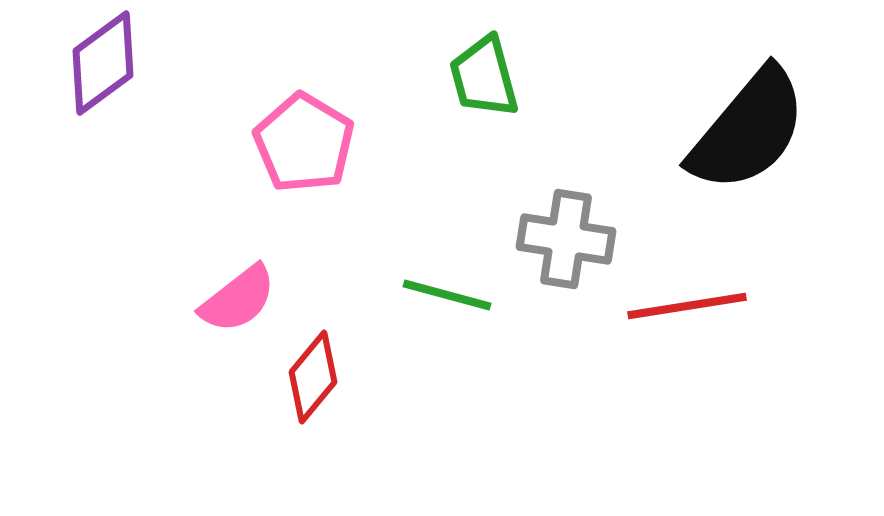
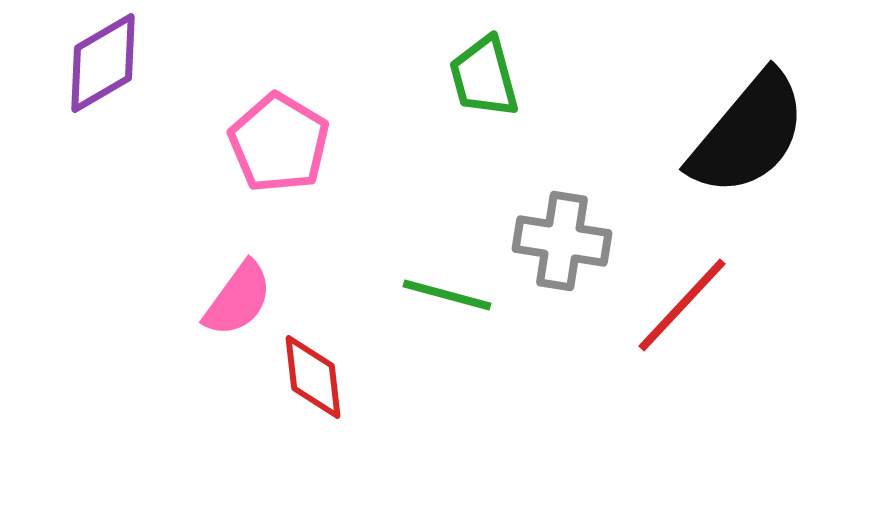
purple diamond: rotated 6 degrees clockwise
black semicircle: moved 4 px down
pink pentagon: moved 25 px left
gray cross: moved 4 px left, 2 px down
pink semicircle: rotated 16 degrees counterclockwise
red line: moved 5 px left, 1 px up; rotated 38 degrees counterclockwise
red diamond: rotated 46 degrees counterclockwise
